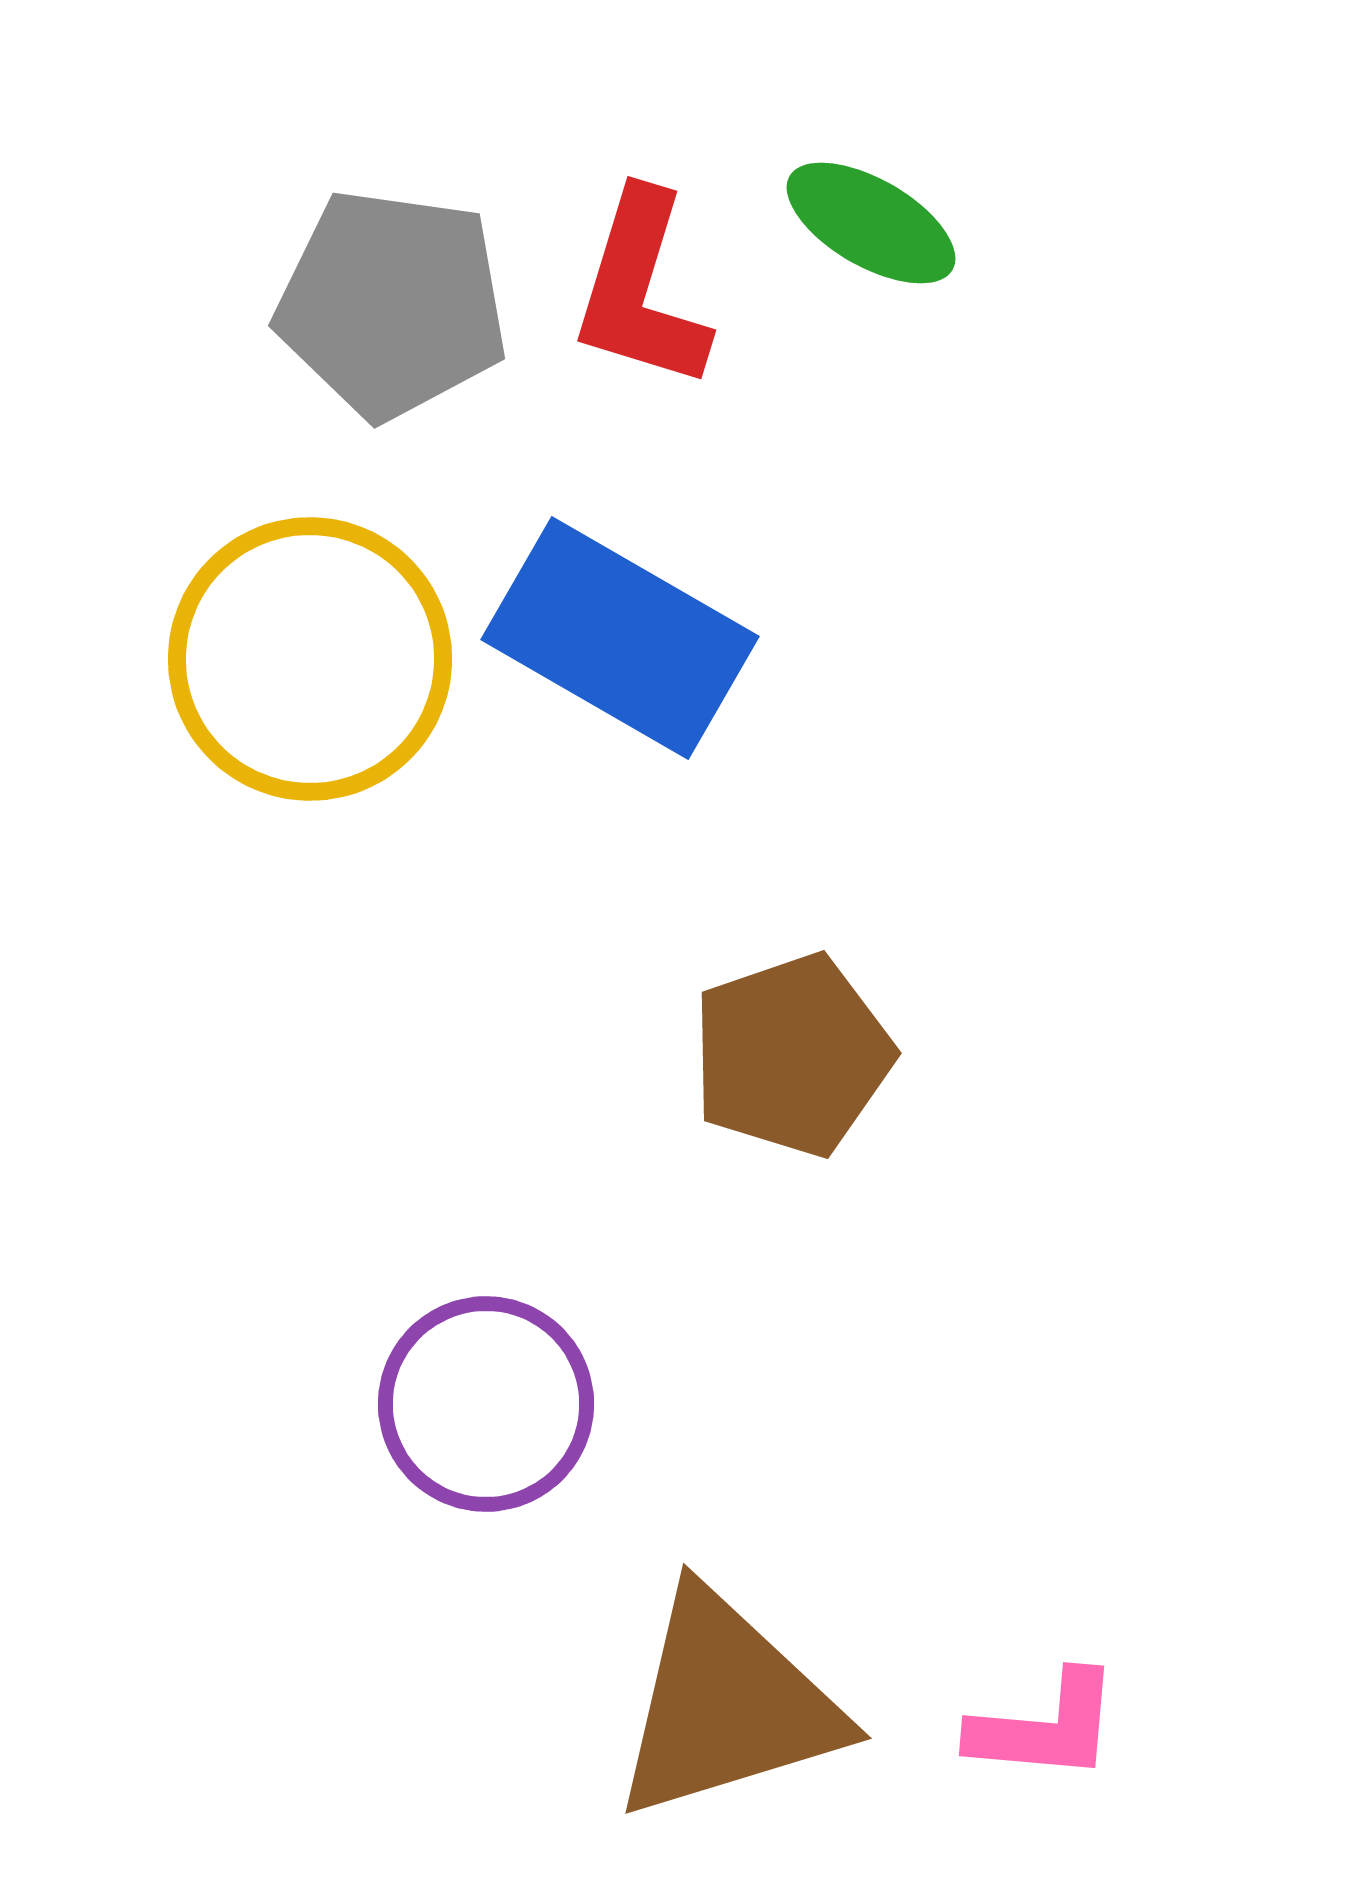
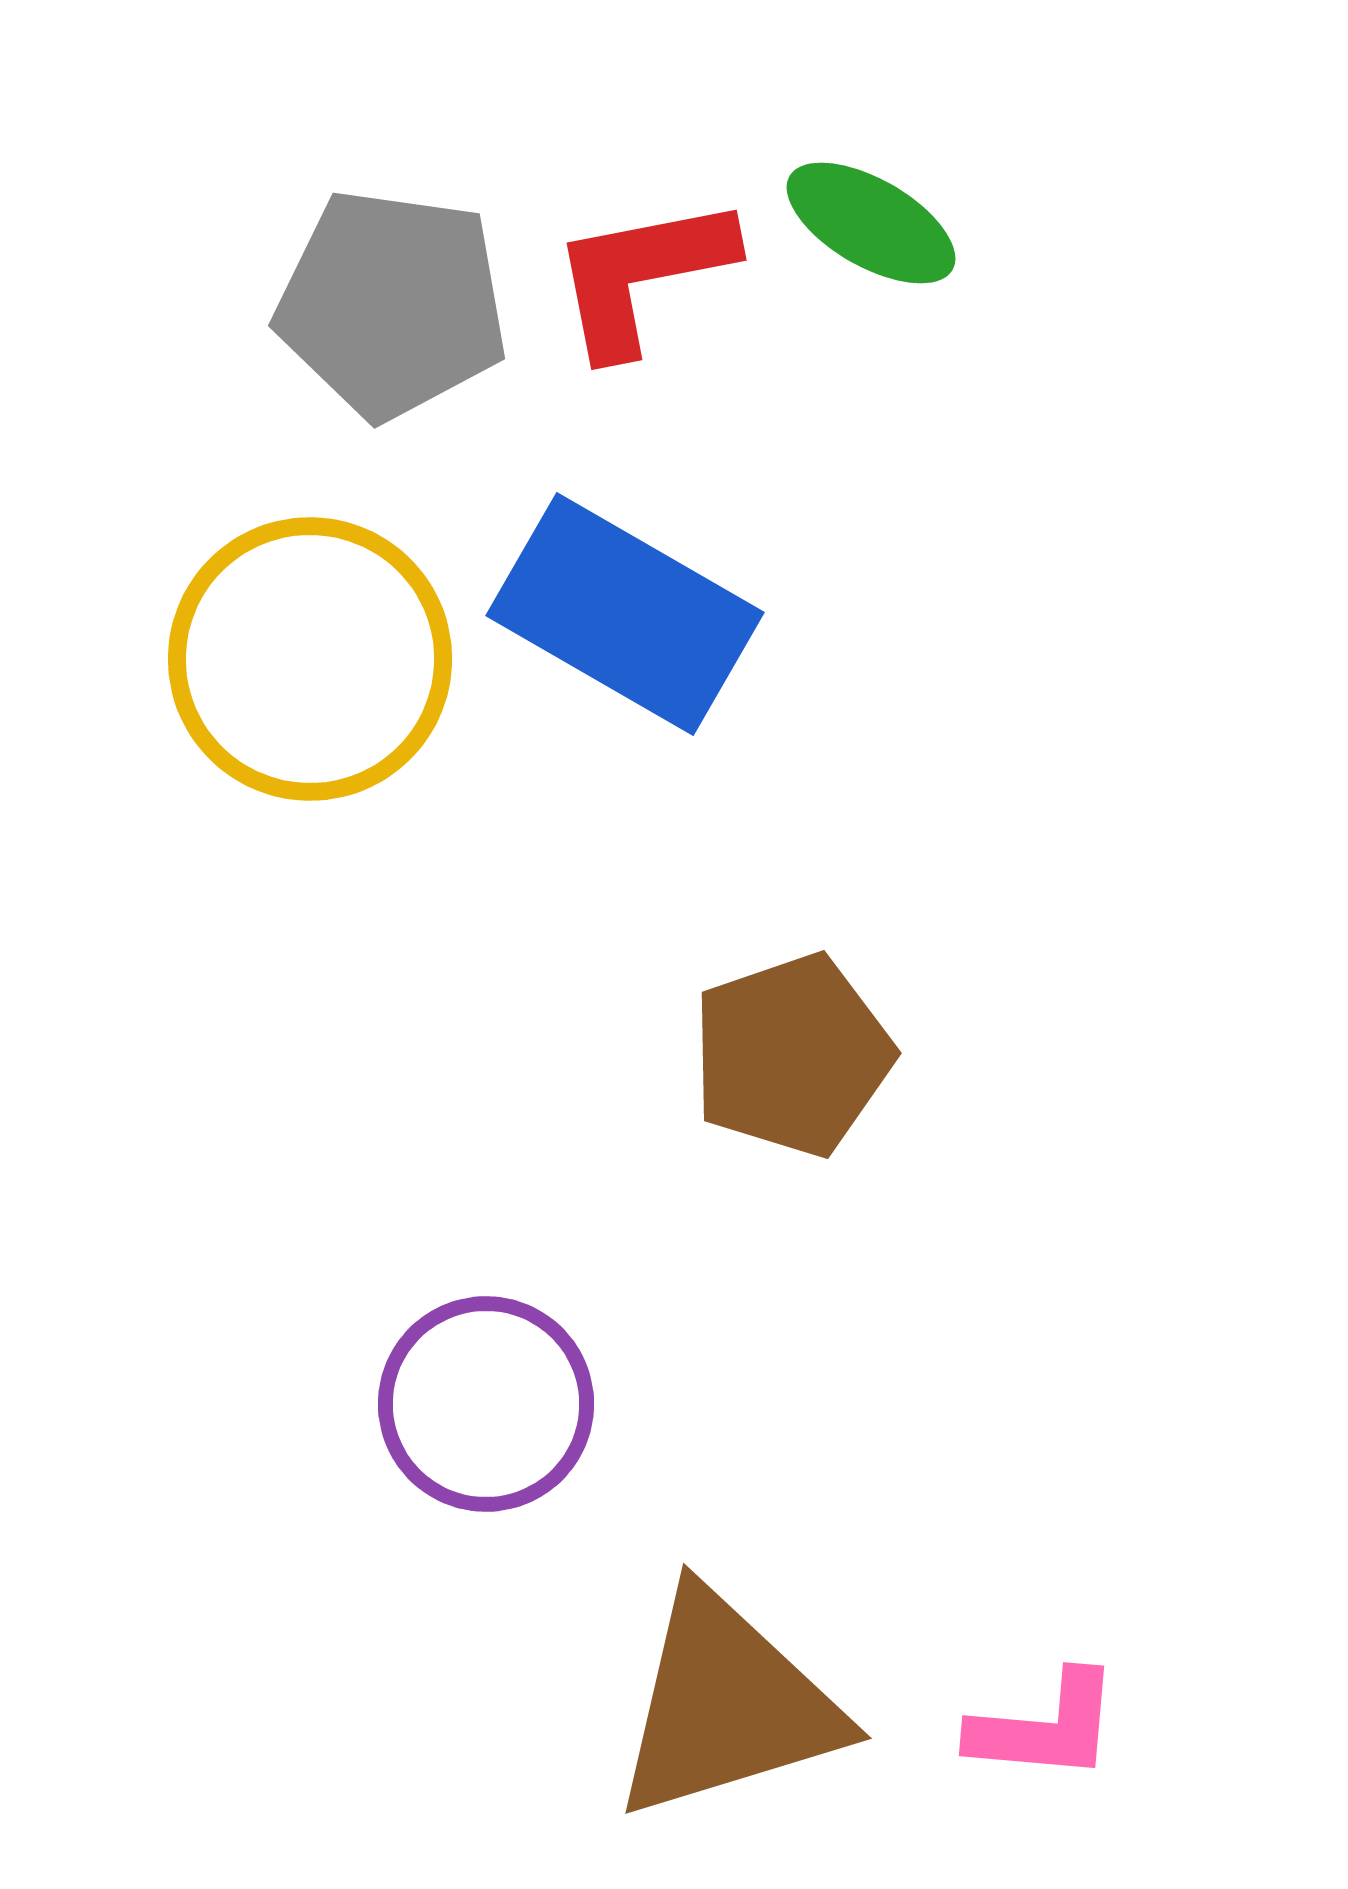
red L-shape: moved 1 px right, 15 px up; rotated 62 degrees clockwise
blue rectangle: moved 5 px right, 24 px up
